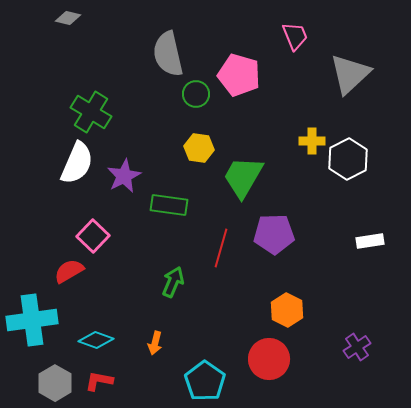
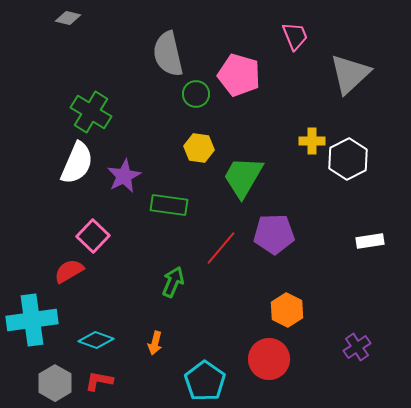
red line: rotated 24 degrees clockwise
